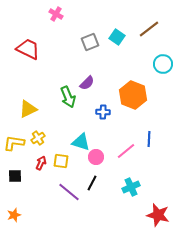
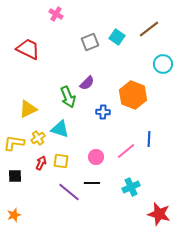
cyan triangle: moved 21 px left, 13 px up
black line: rotated 63 degrees clockwise
red star: moved 1 px right, 1 px up
